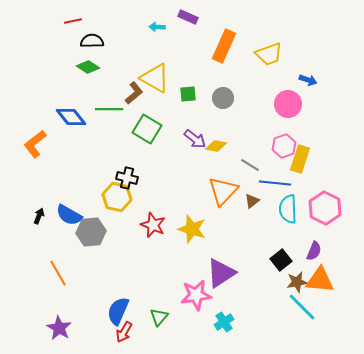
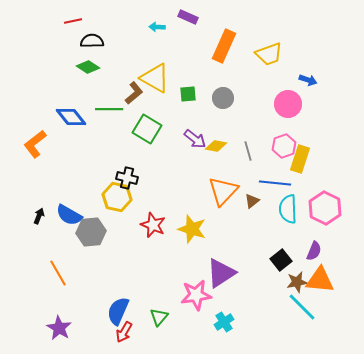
gray line at (250, 165): moved 2 px left, 14 px up; rotated 42 degrees clockwise
